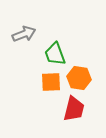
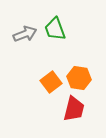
gray arrow: moved 1 px right
green trapezoid: moved 25 px up
orange square: rotated 35 degrees counterclockwise
